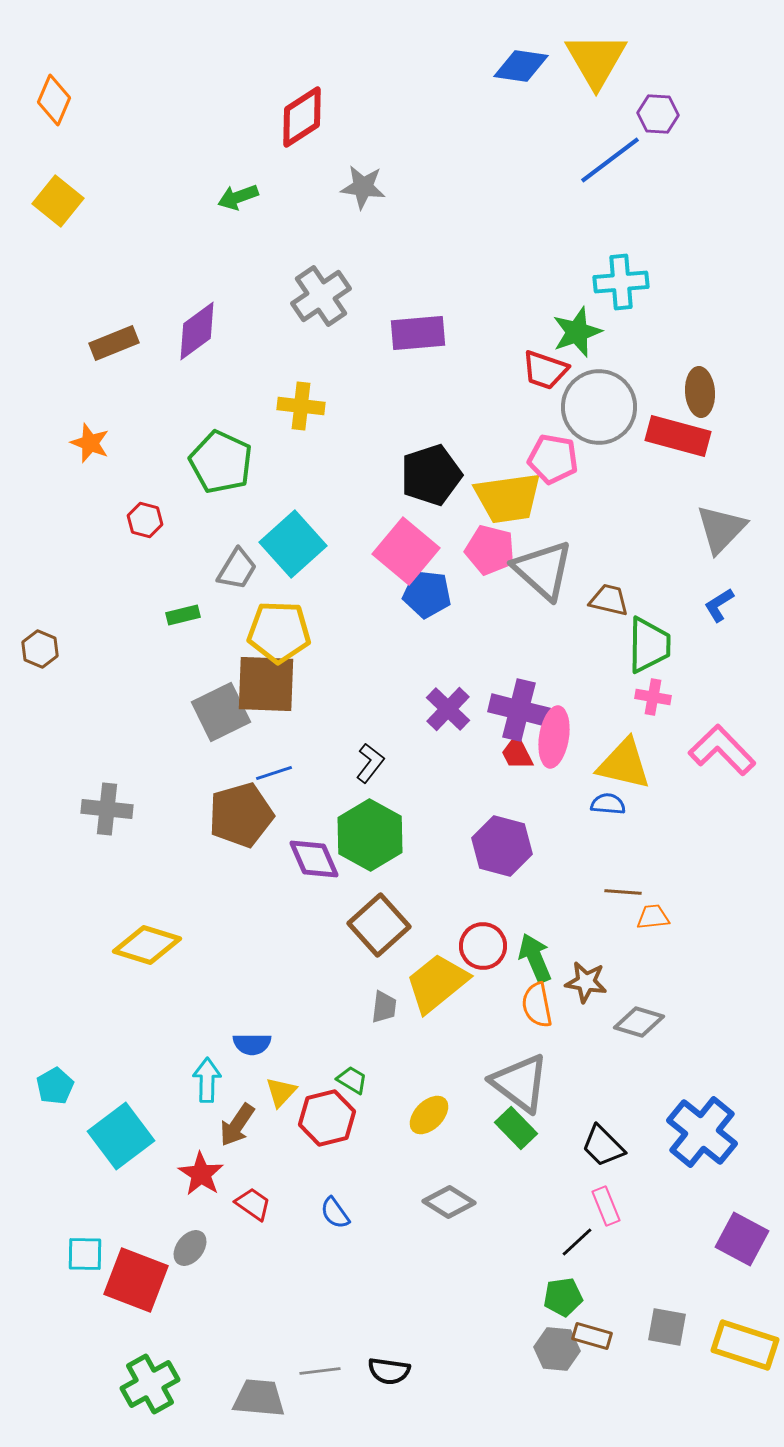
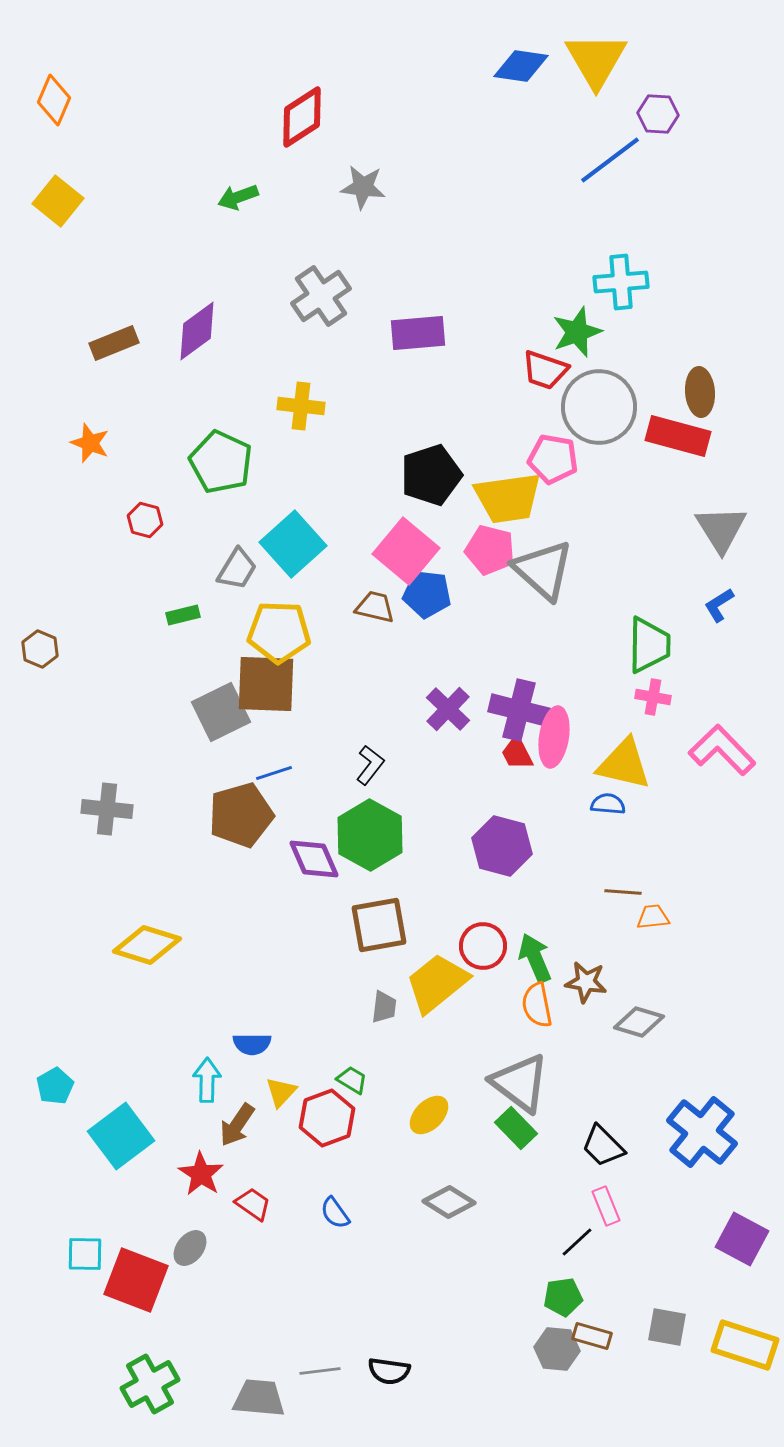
gray triangle at (721, 529): rotated 16 degrees counterclockwise
brown trapezoid at (609, 600): moved 234 px left, 7 px down
black L-shape at (370, 763): moved 2 px down
brown square at (379, 925): rotated 32 degrees clockwise
red hexagon at (327, 1118): rotated 6 degrees counterclockwise
